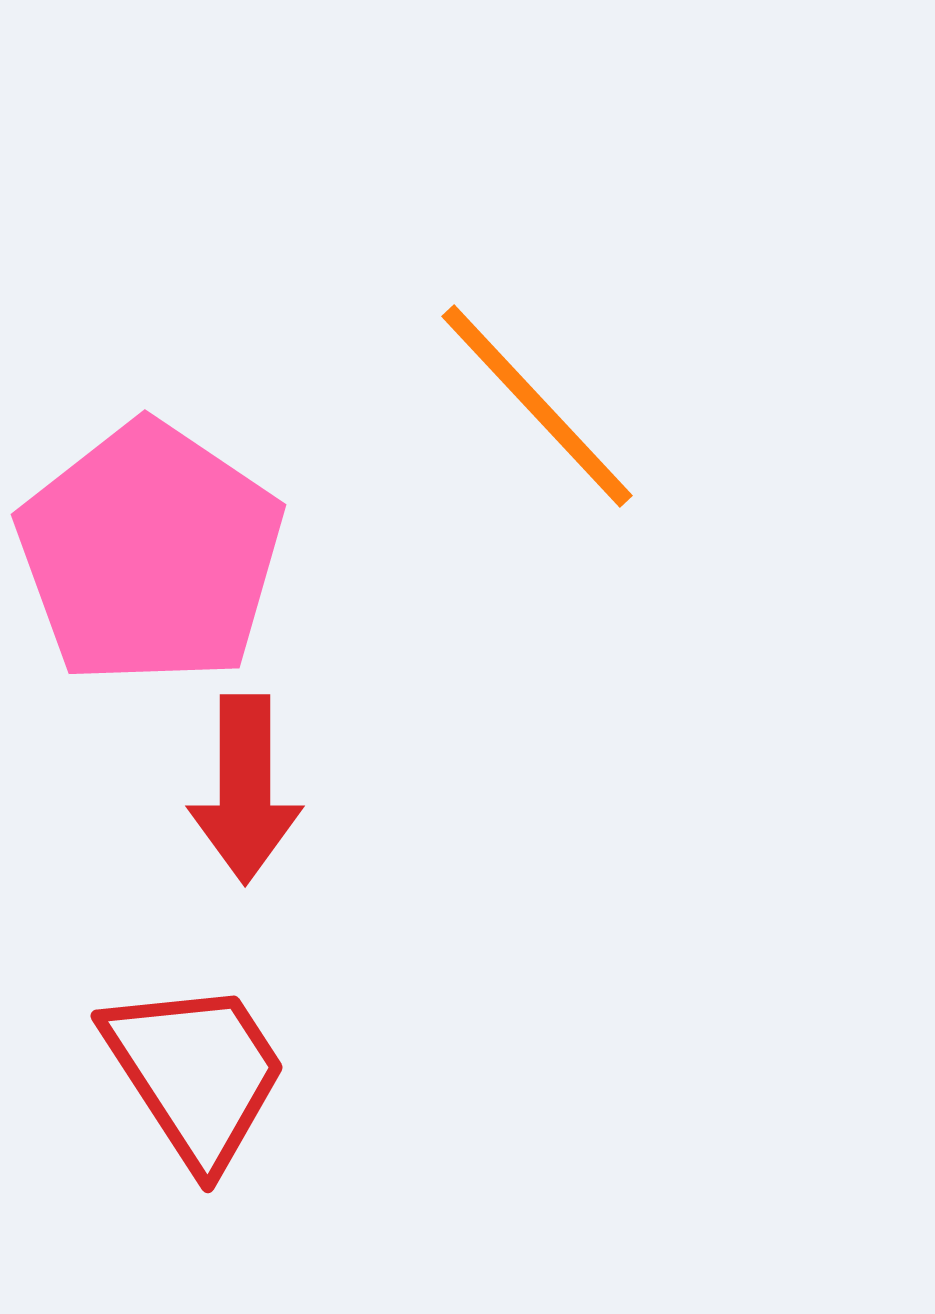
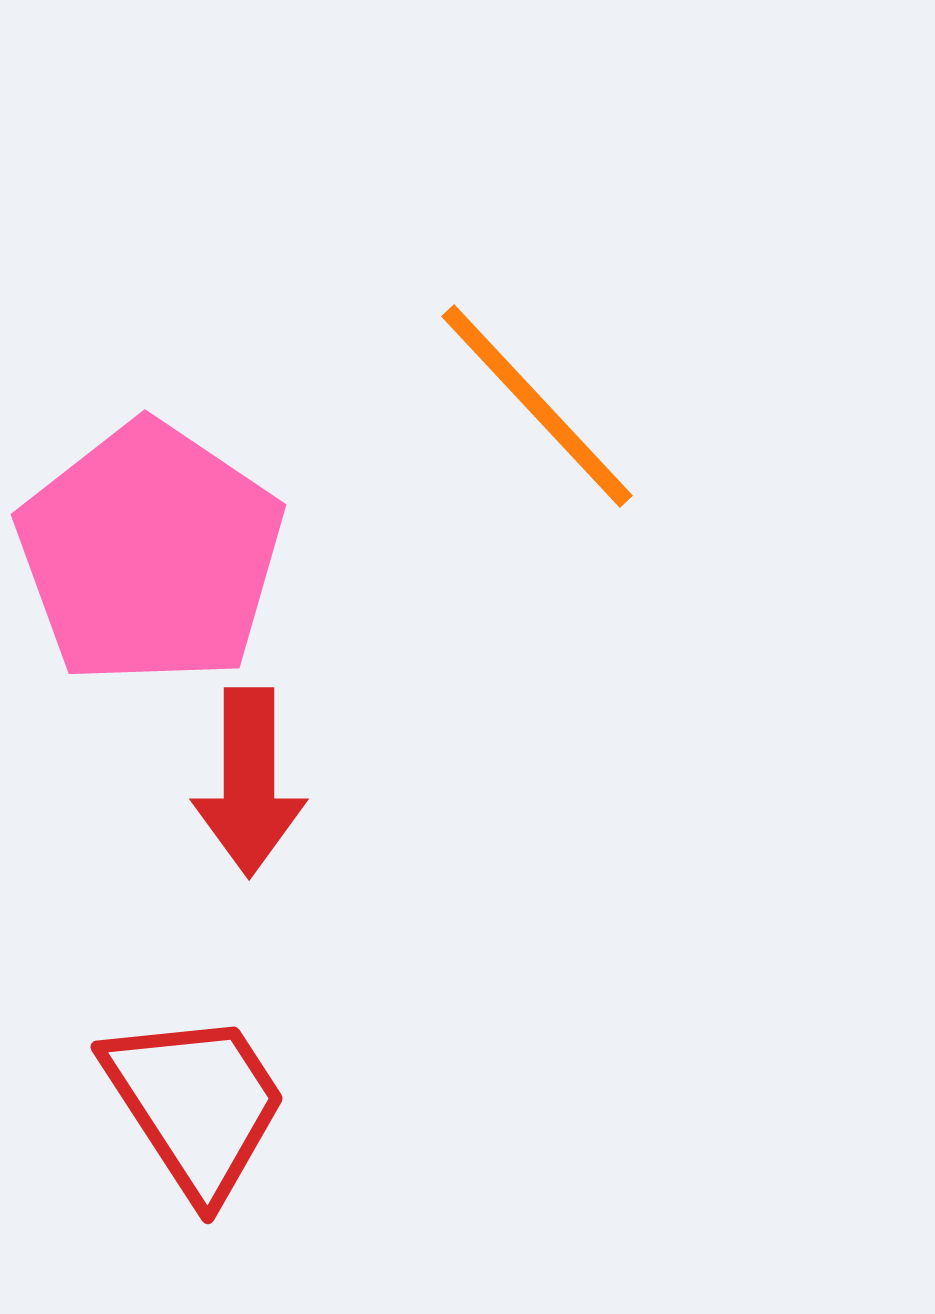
red arrow: moved 4 px right, 7 px up
red trapezoid: moved 31 px down
